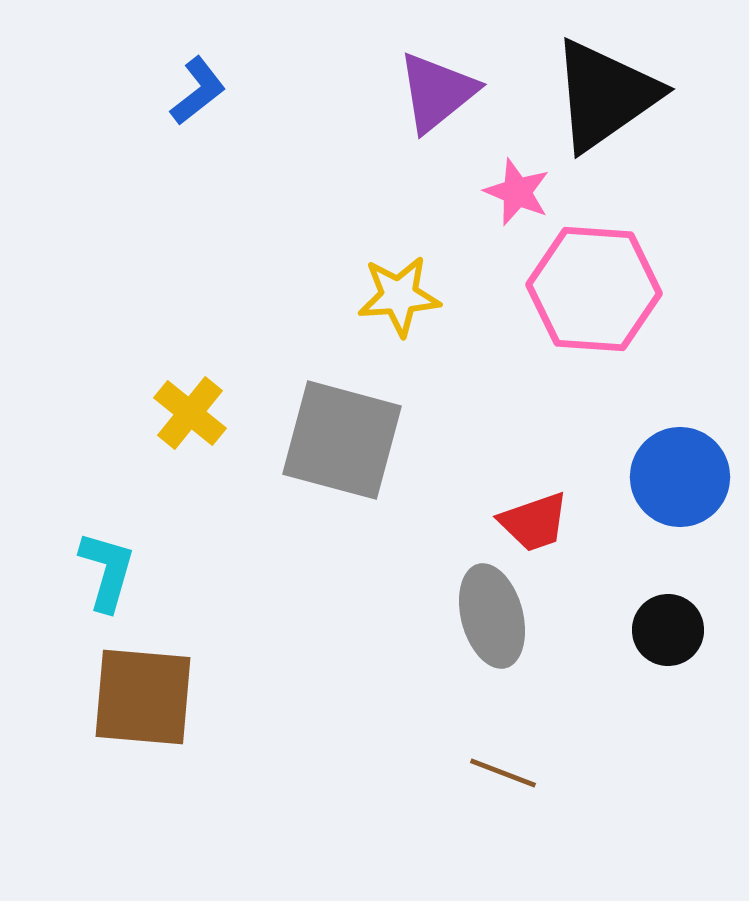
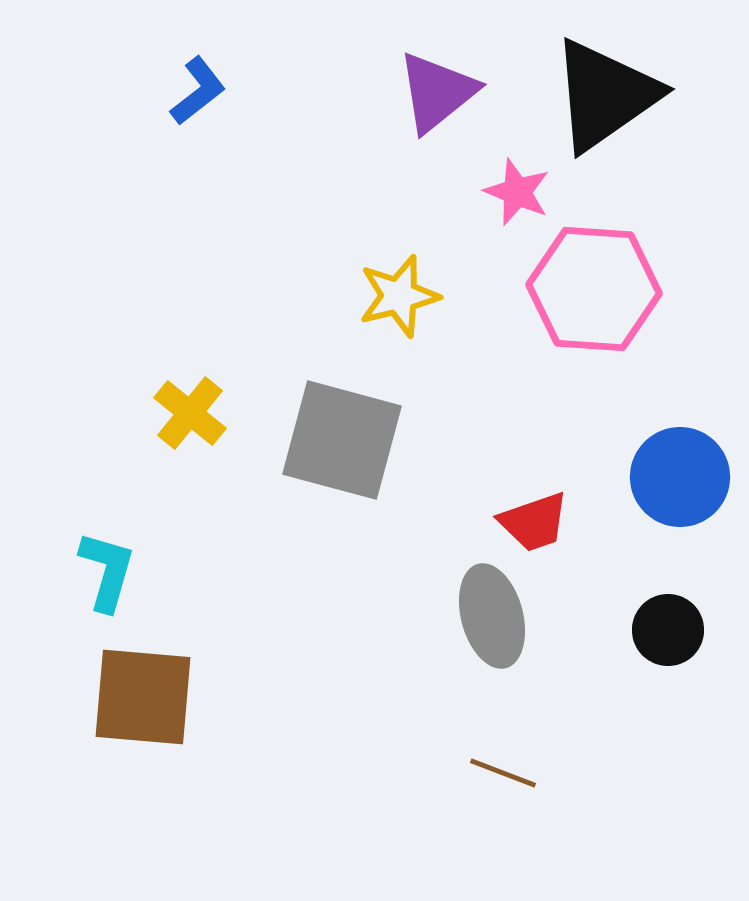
yellow star: rotated 10 degrees counterclockwise
